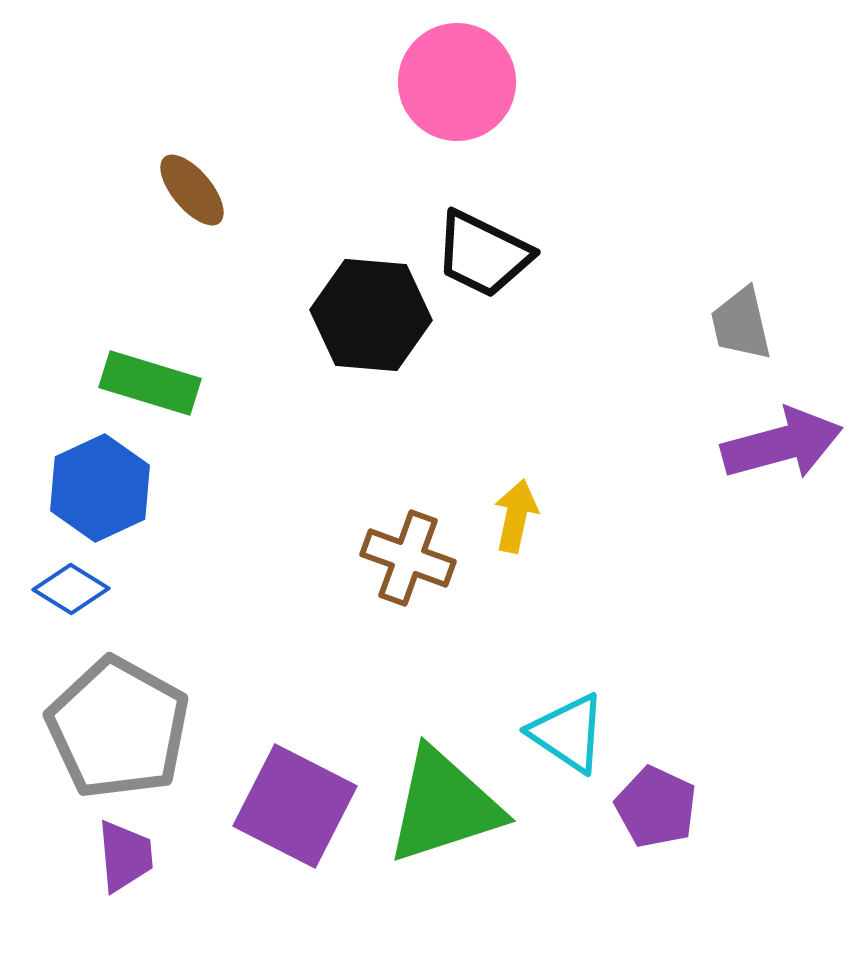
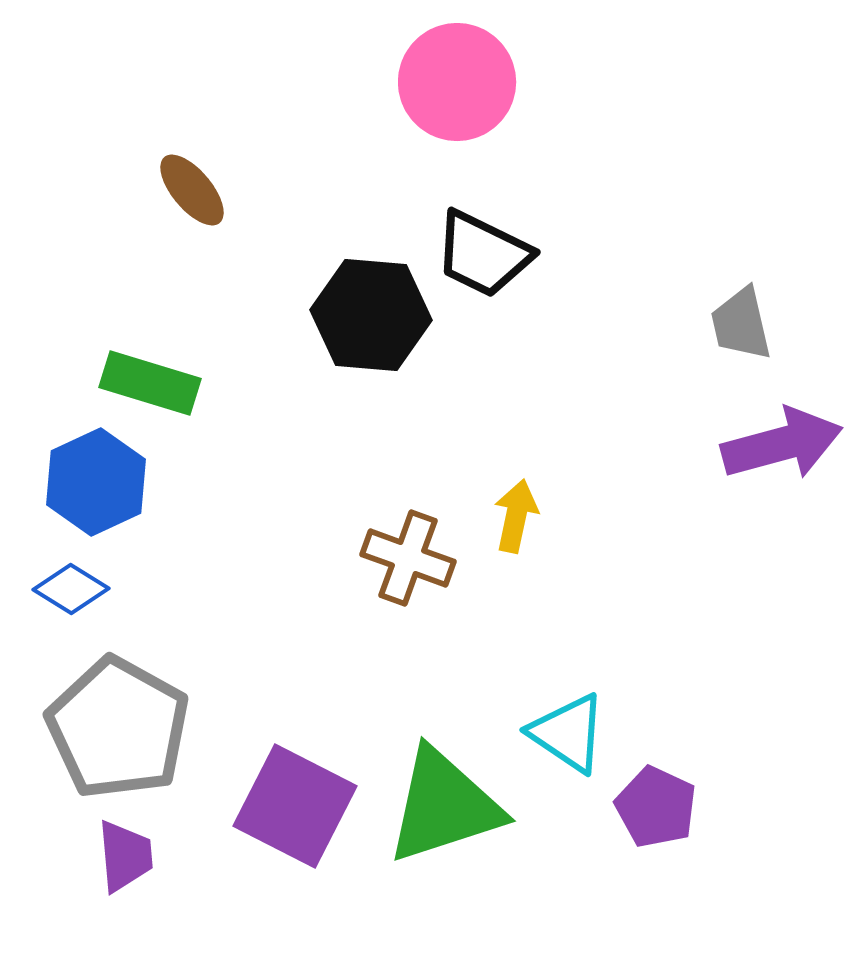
blue hexagon: moved 4 px left, 6 px up
